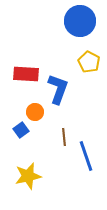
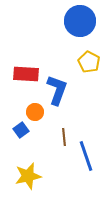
blue L-shape: moved 1 px left, 1 px down
